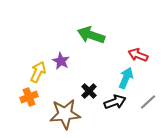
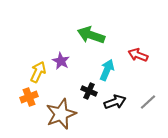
cyan arrow: moved 19 px left, 8 px up
black cross: rotated 21 degrees counterclockwise
brown star: moved 4 px left; rotated 16 degrees counterclockwise
